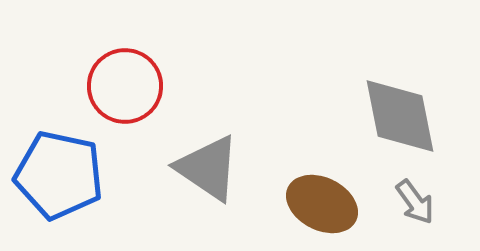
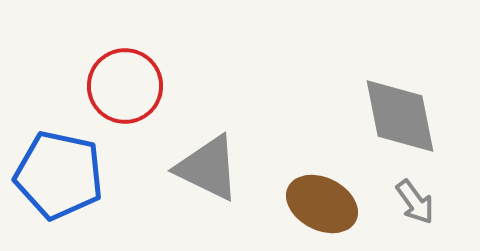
gray triangle: rotated 8 degrees counterclockwise
